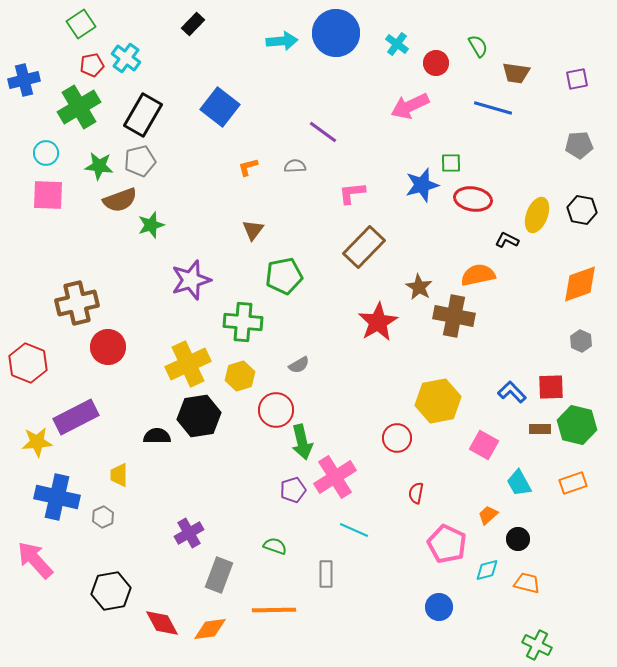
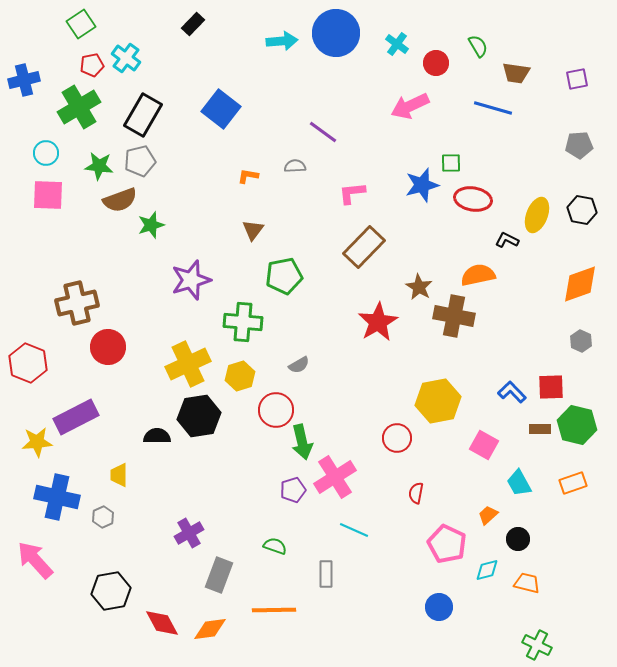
blue square at (220, 107): moved 1 px right, 2 px down
orange L-shape at (248, 167): moved 9 px down; rotated 25 degrees clockwise
